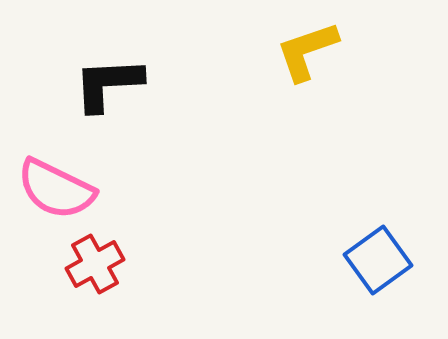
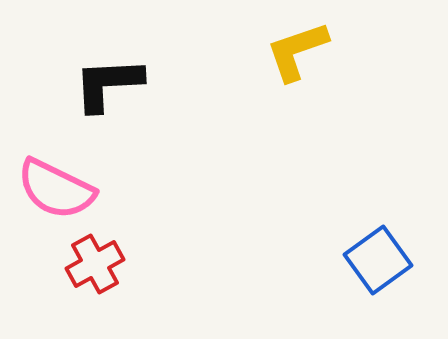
yellow L-shape: moved 10 px left
